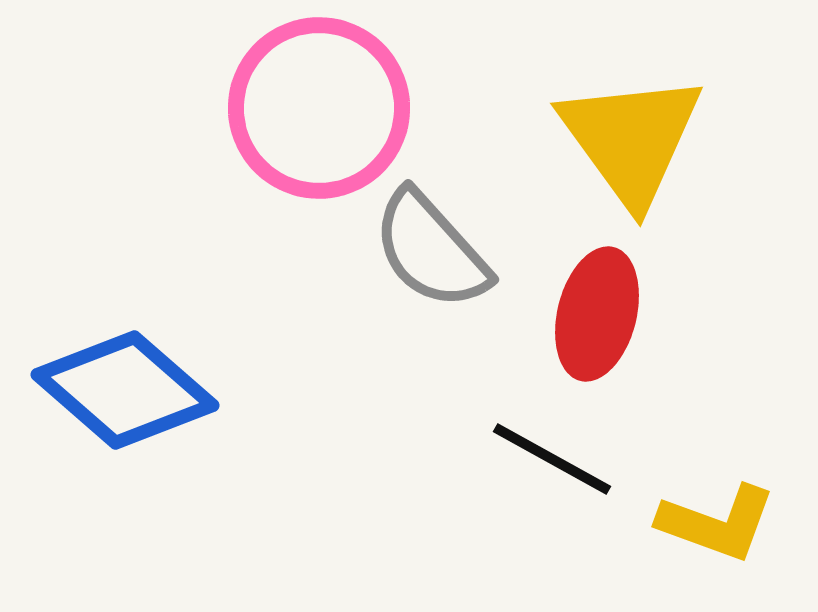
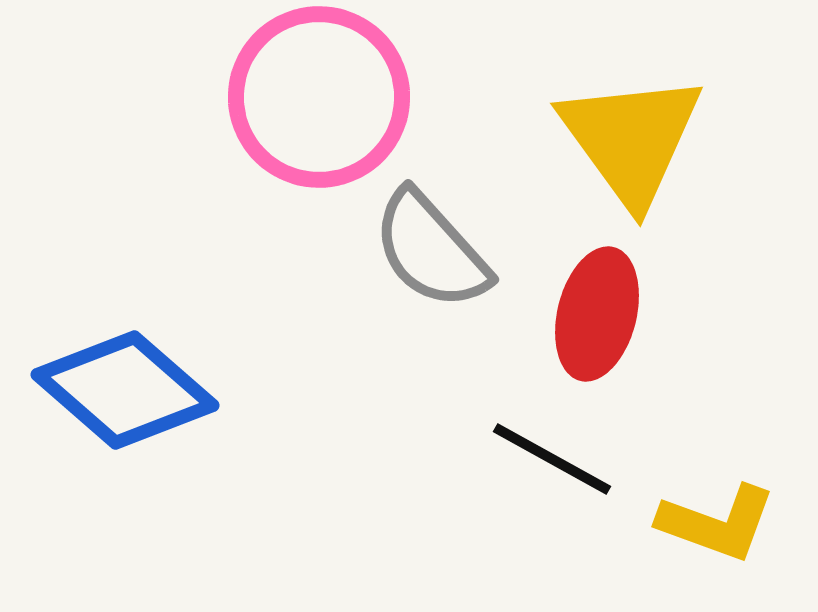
pink circle: moved 11 px up
